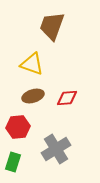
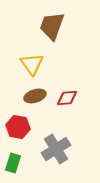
yellow triangle: rotated 35 degrees clockwise
brown ellipse: moved 2 px right
red hexagon: rotated 15 degrees clockwise
green rectangle: moved 1 px down
